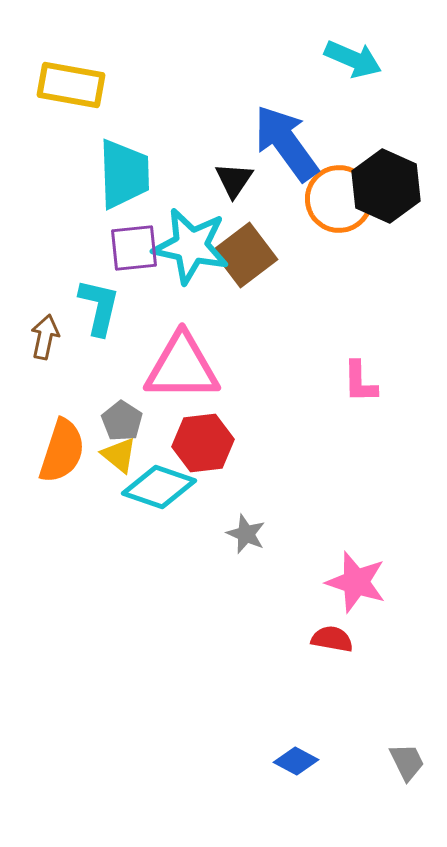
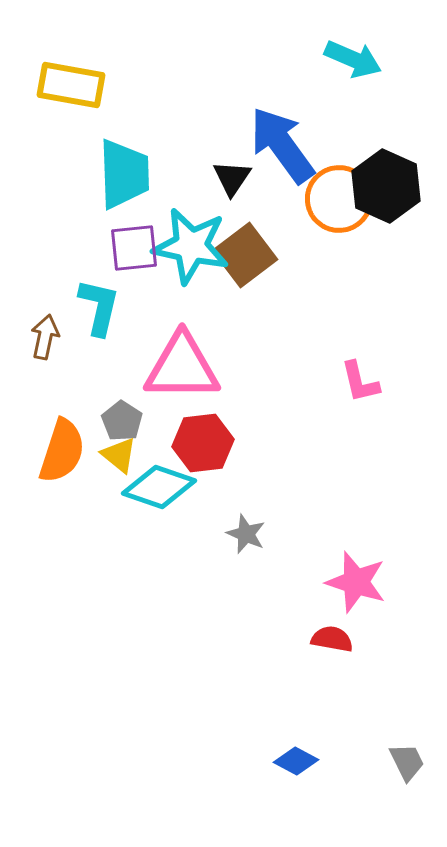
blue arrow: moved 4 px left, 2 px down
black triangle: moved 2 px left, 2 px up
pink L-shape: rotated 12 degrees counterclockwise
